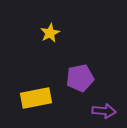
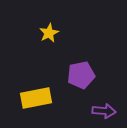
yellow star: moved 1 px left
purple pentagon: moved 1 px right, 3 px up
